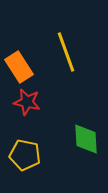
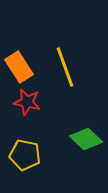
yellow line: moved 1 px left, 15 px down
green diamond: rotated 44 degrees counterclockwise
